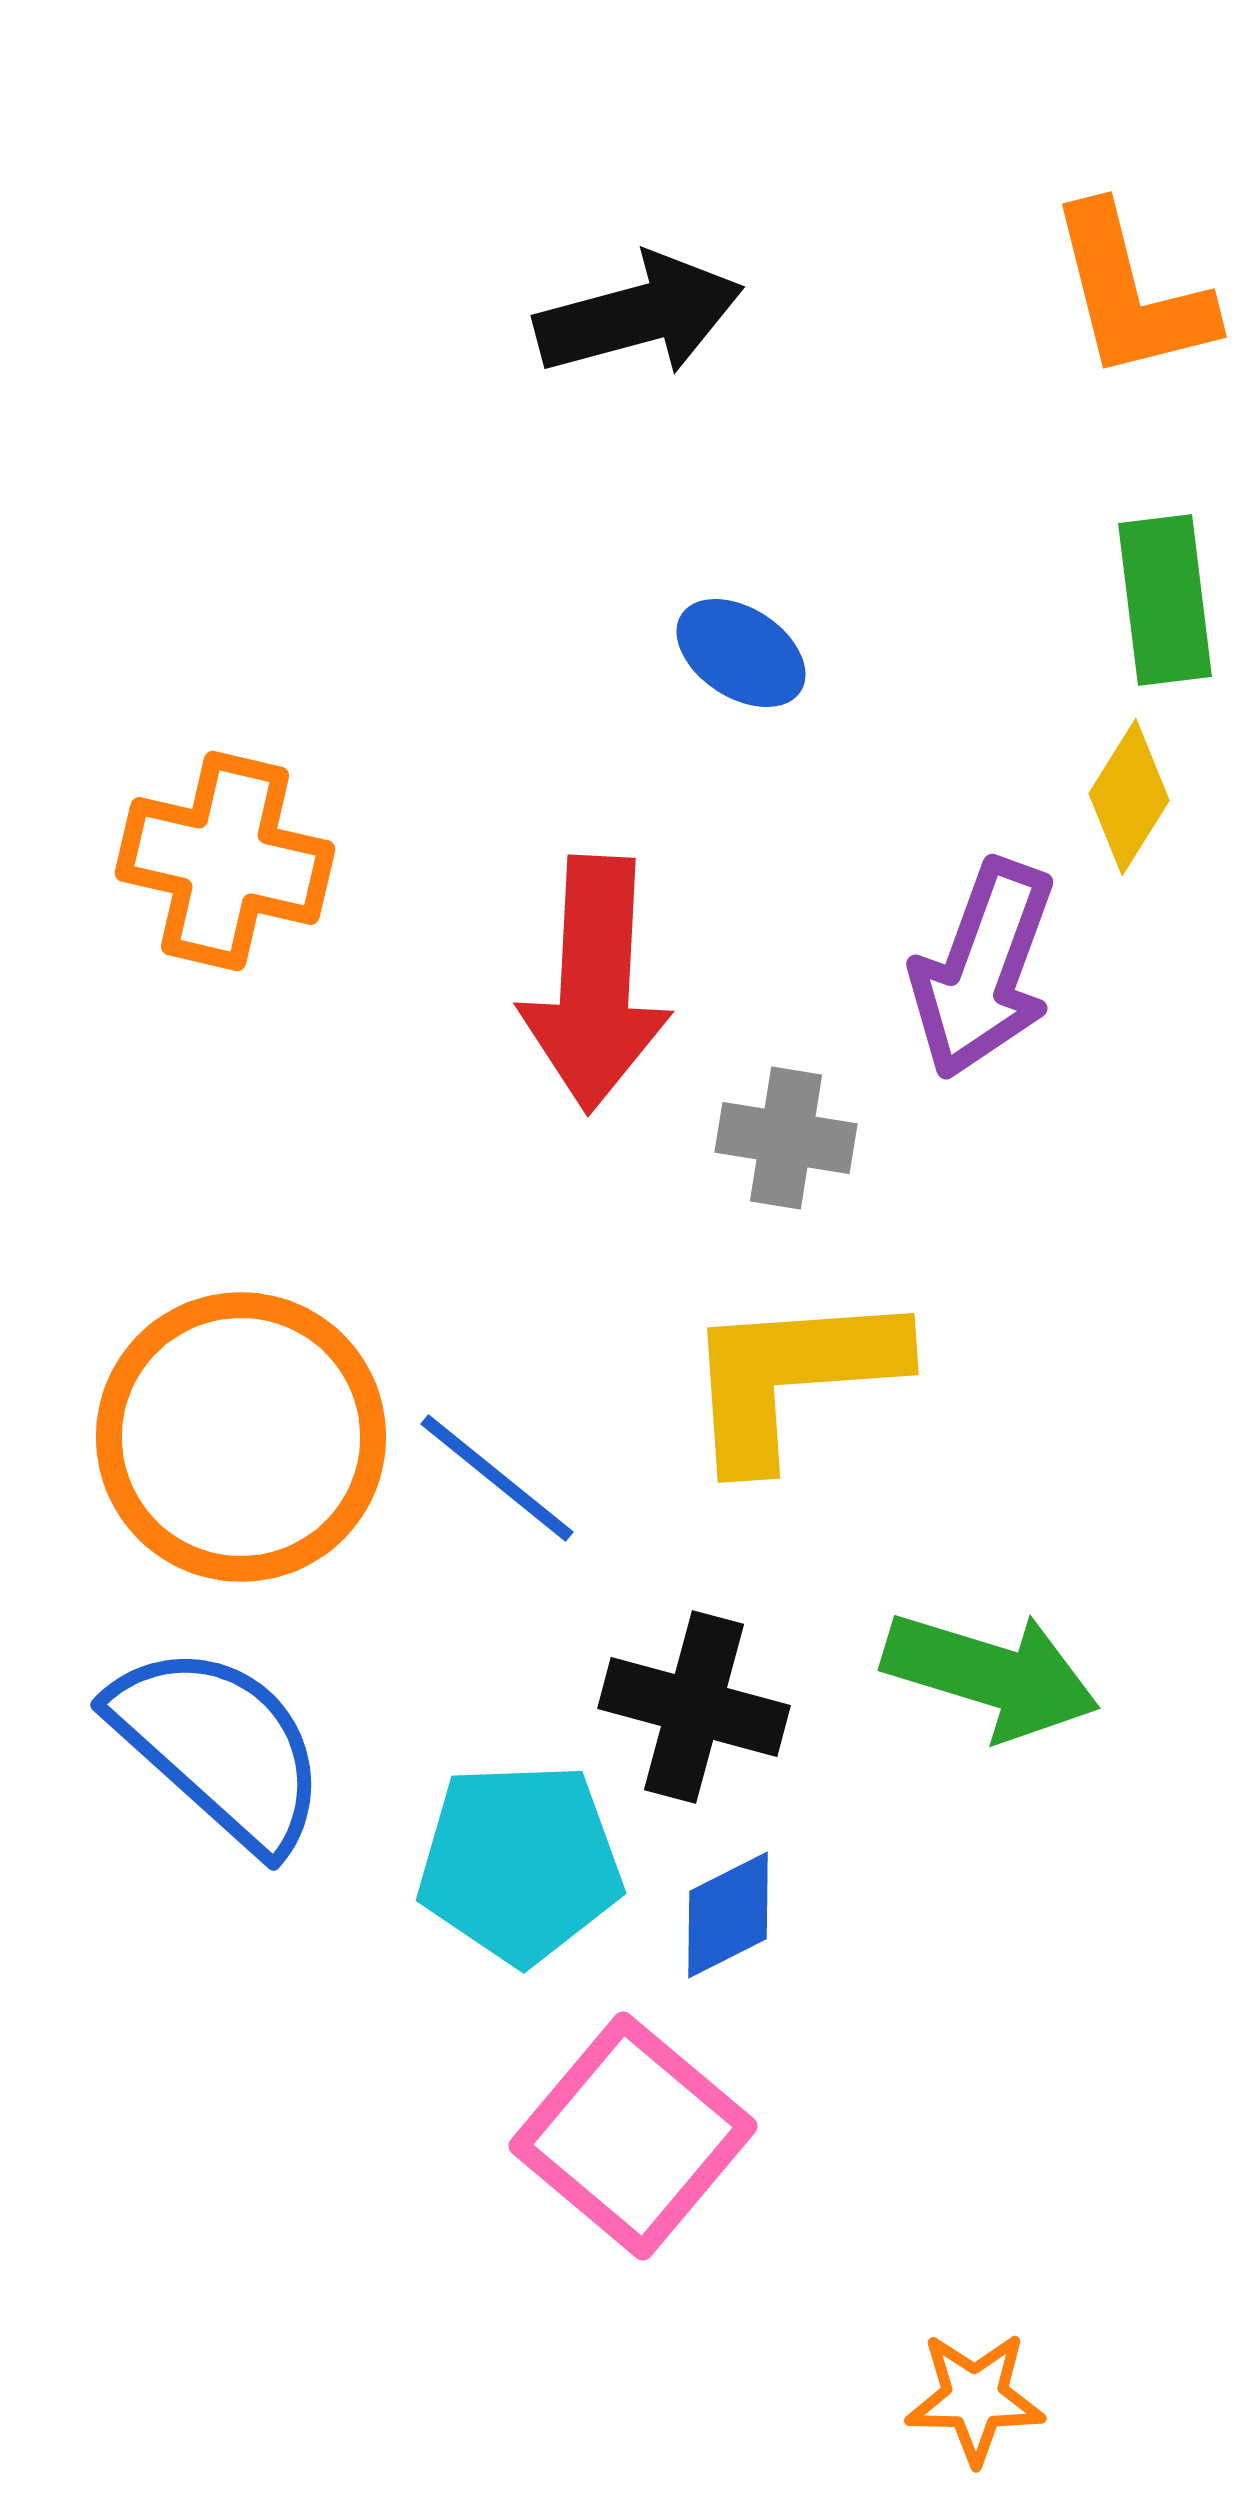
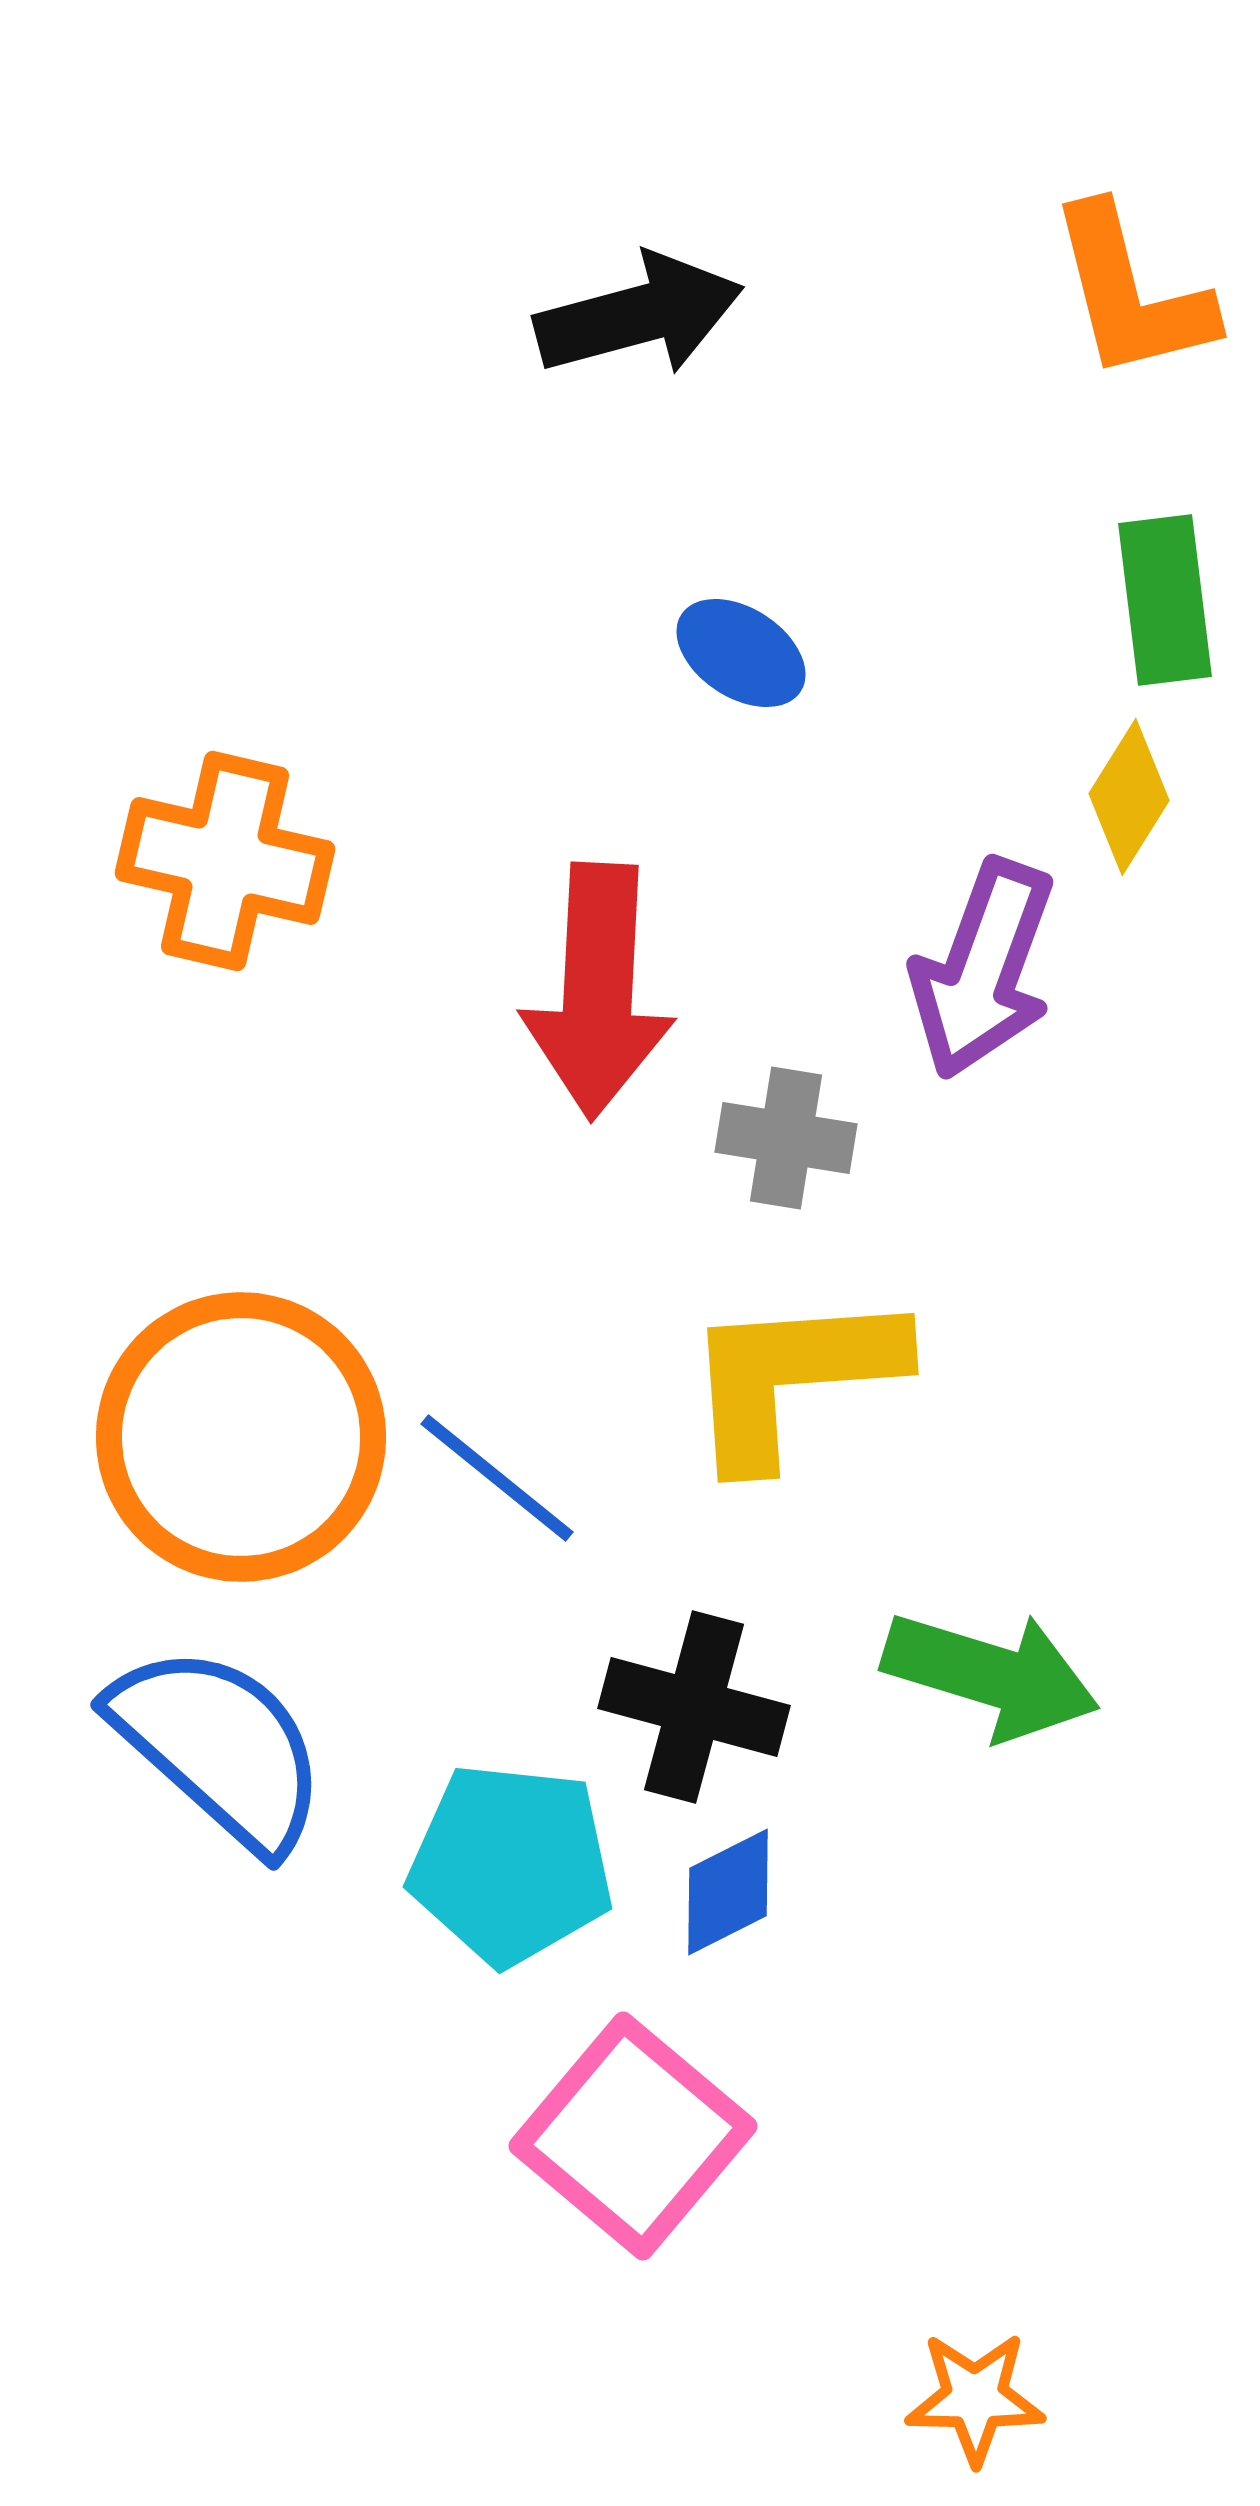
red arrow: moved 3 px right, 7 px down
cyan pentagon: moved 9 px left, 1 px down; rotated 8 degrees clockwise
blue diamond: moved 23 px up
